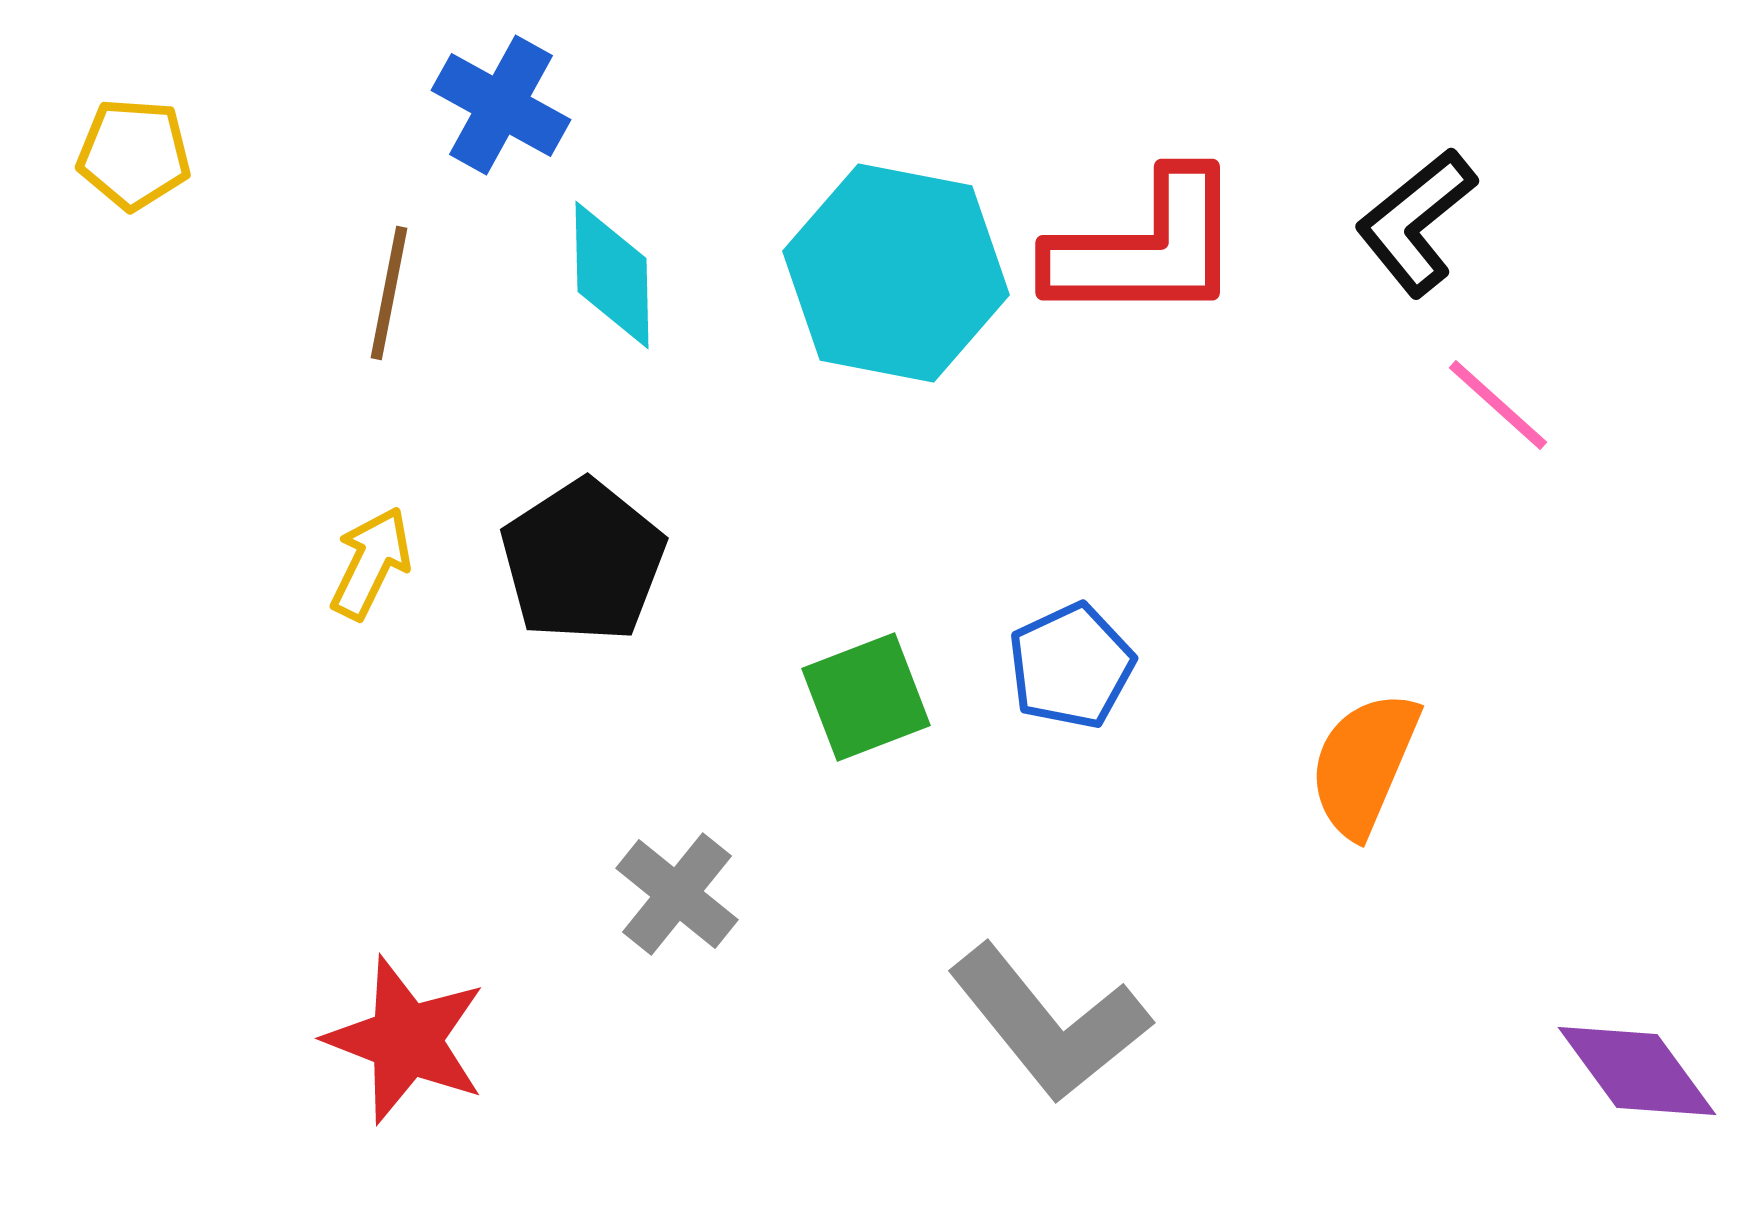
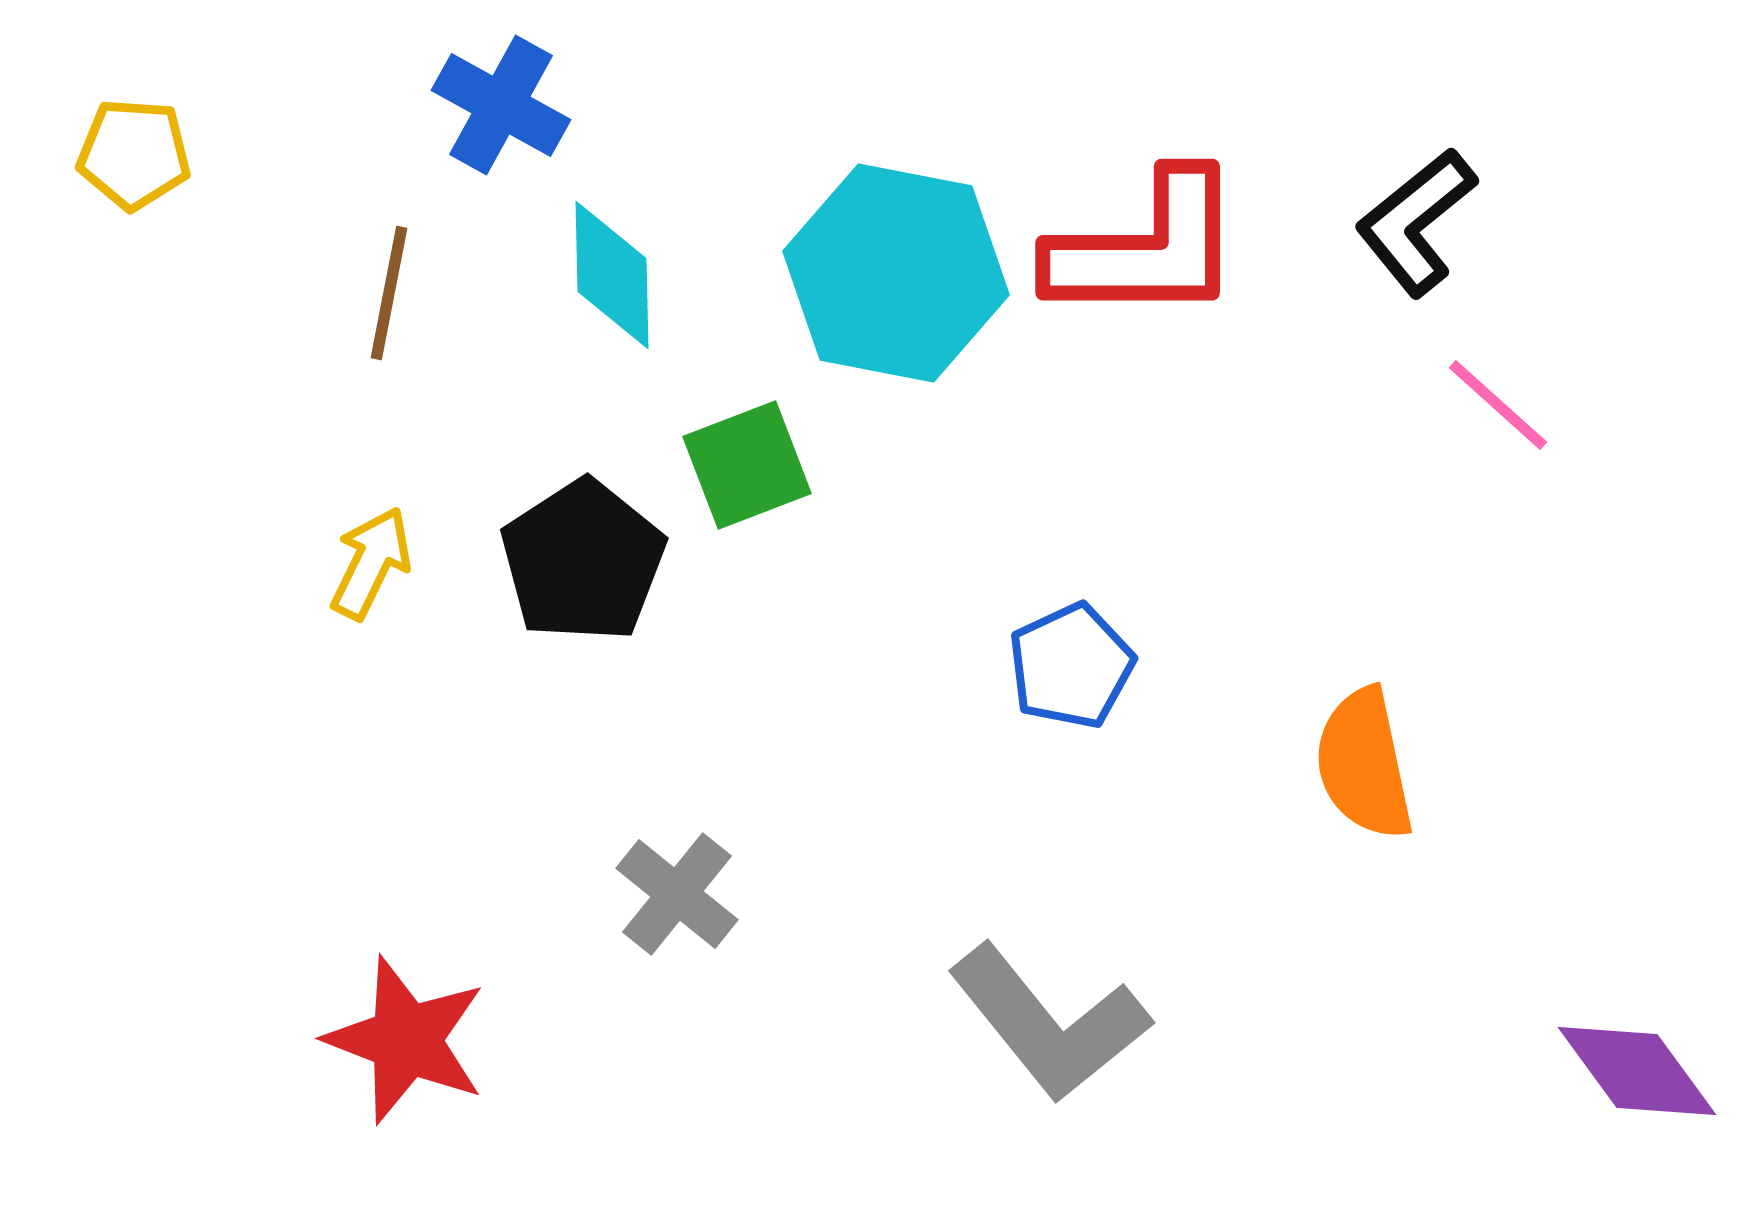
green square: moved 119 px left, 232 px up
orange semicircle: rotated 35 degrees counterclockwise
